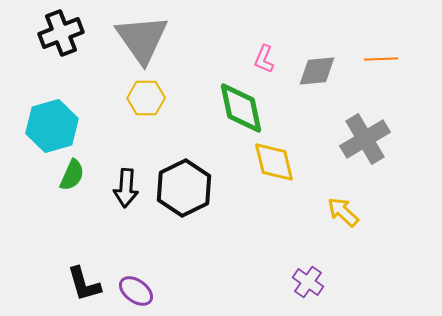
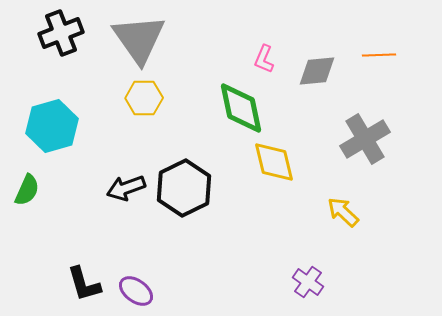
gray triangle: moved 3 px left
orange line: moved 2 px left, 4 px up
yellow hexagon: moved 2 px left
green semicircle: moved 45 px left, 15 px down
black arrow: rotated 66 degrees clockwise
